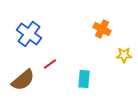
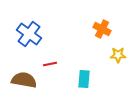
yellow star: moved 6 px left
red line: rotated 24 degrees clockwise
brown semicircle: moved 1 px right; rotated 130 degrees counterclockwise
